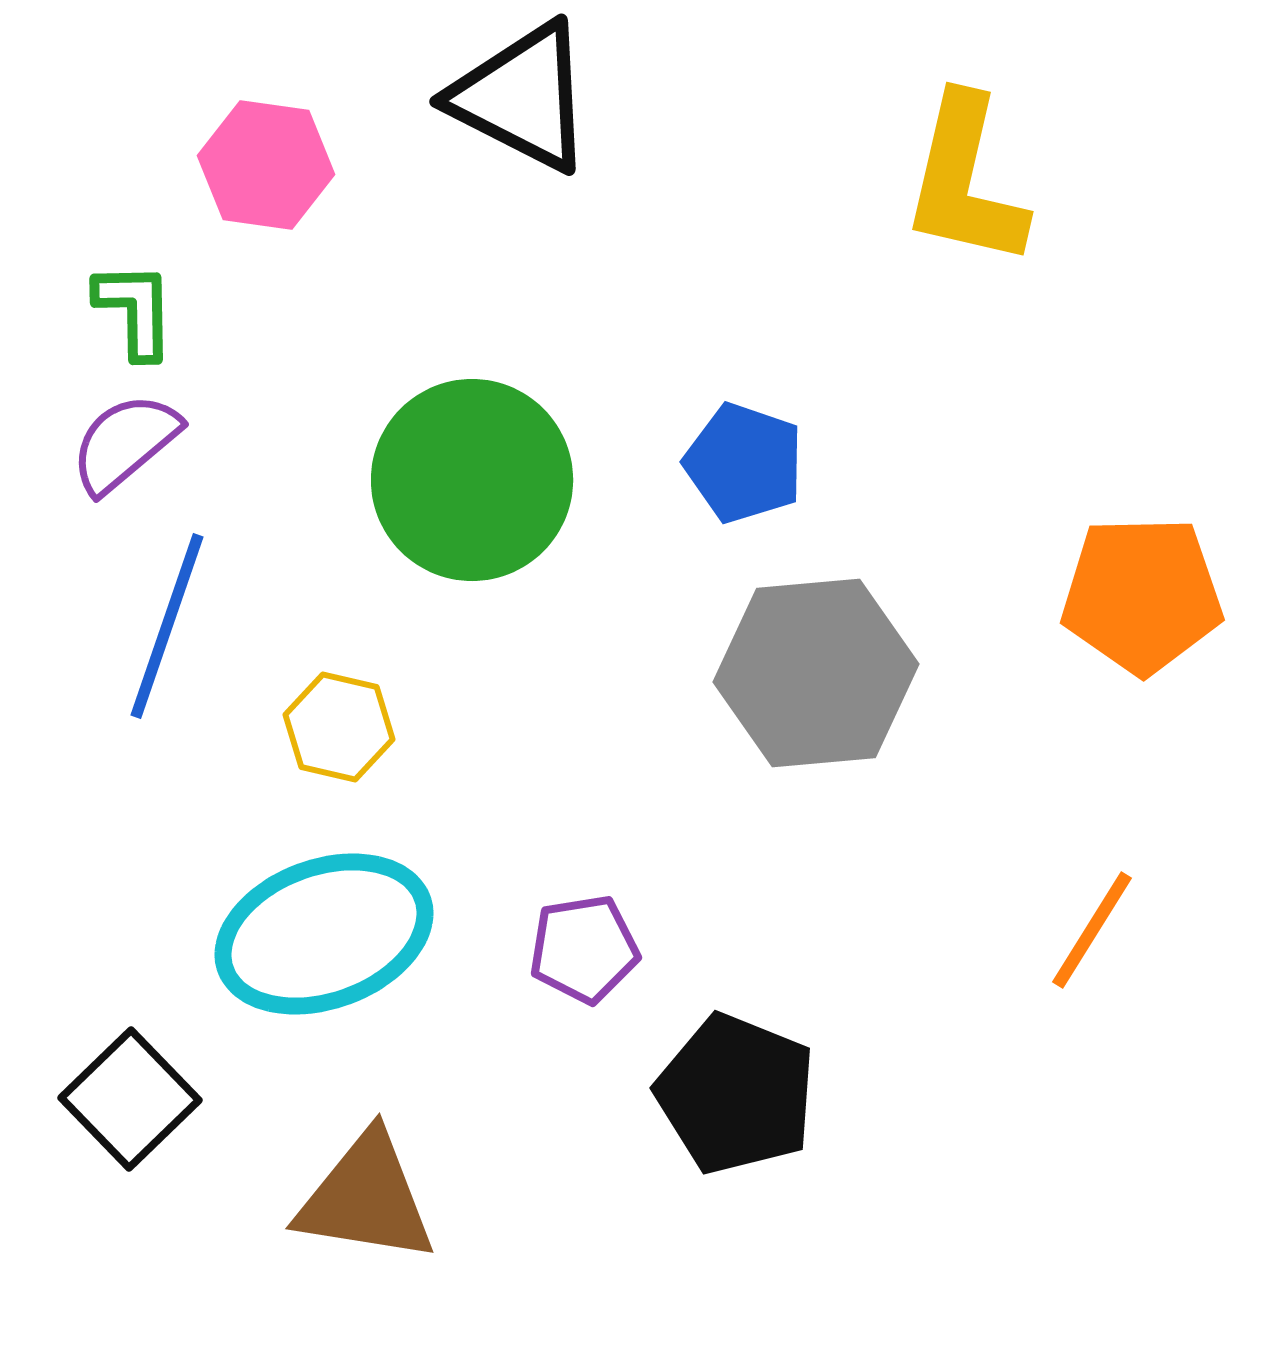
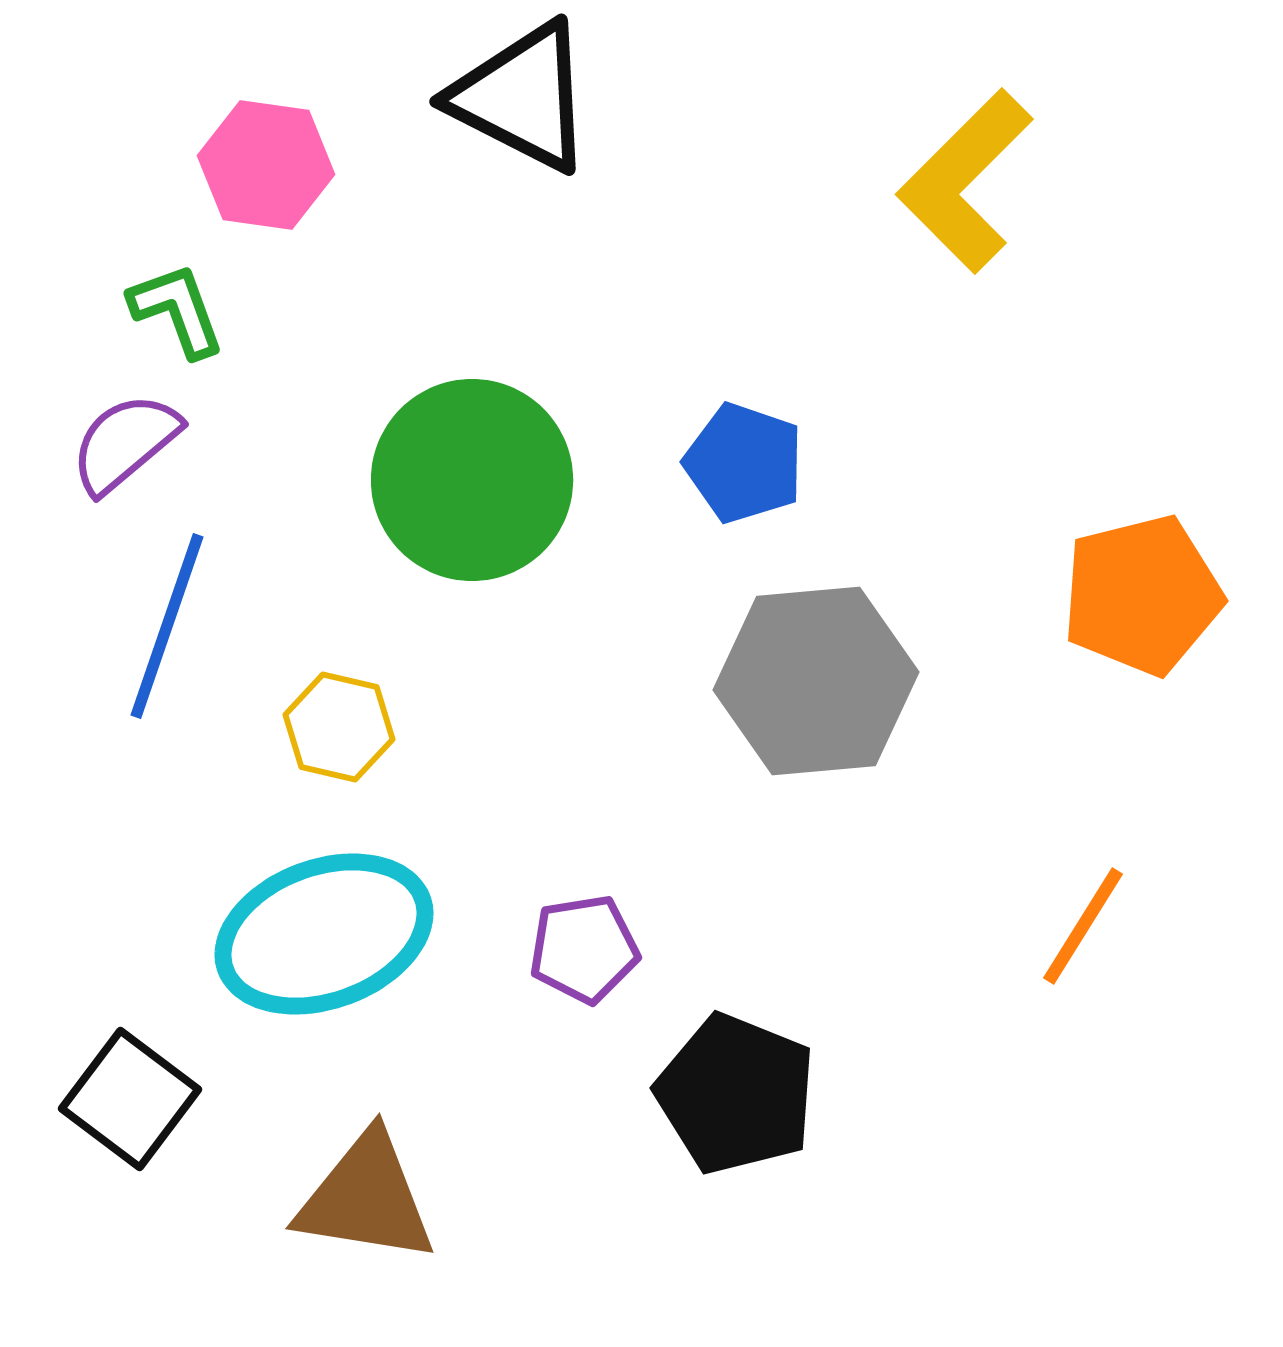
yellow L-shape: rotated 32 degrees clockwise
green L-shape: moved 42 px right; rotated 19 degrees counterclockwise
orange pentagon: rotated 13 degrees counterclockwise
gray hexagon: moved 8 px down
orange line: moved 9 px left, 4 px up
black square: rotated 9 degrees counterclockwise
